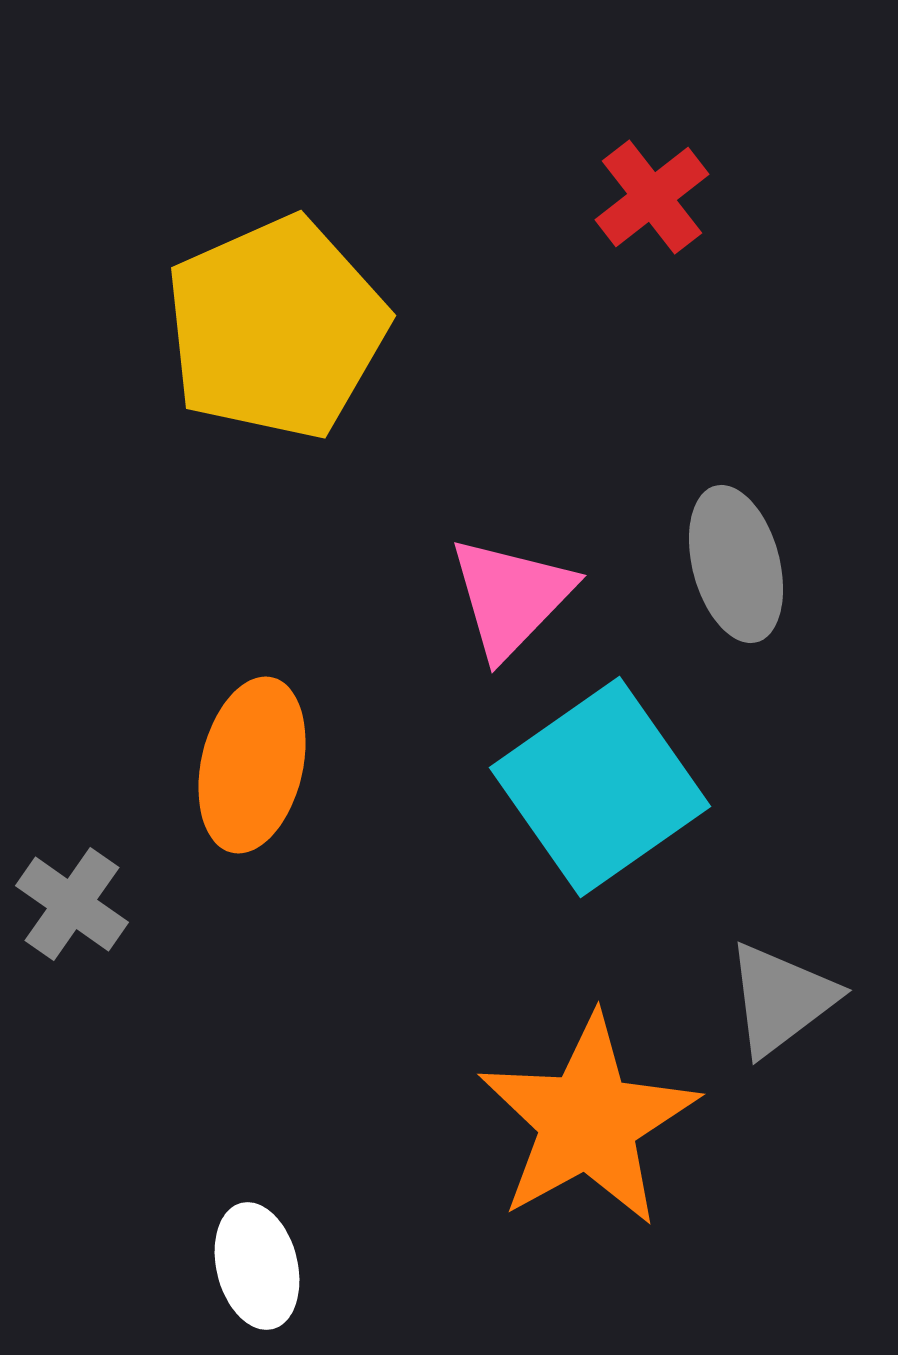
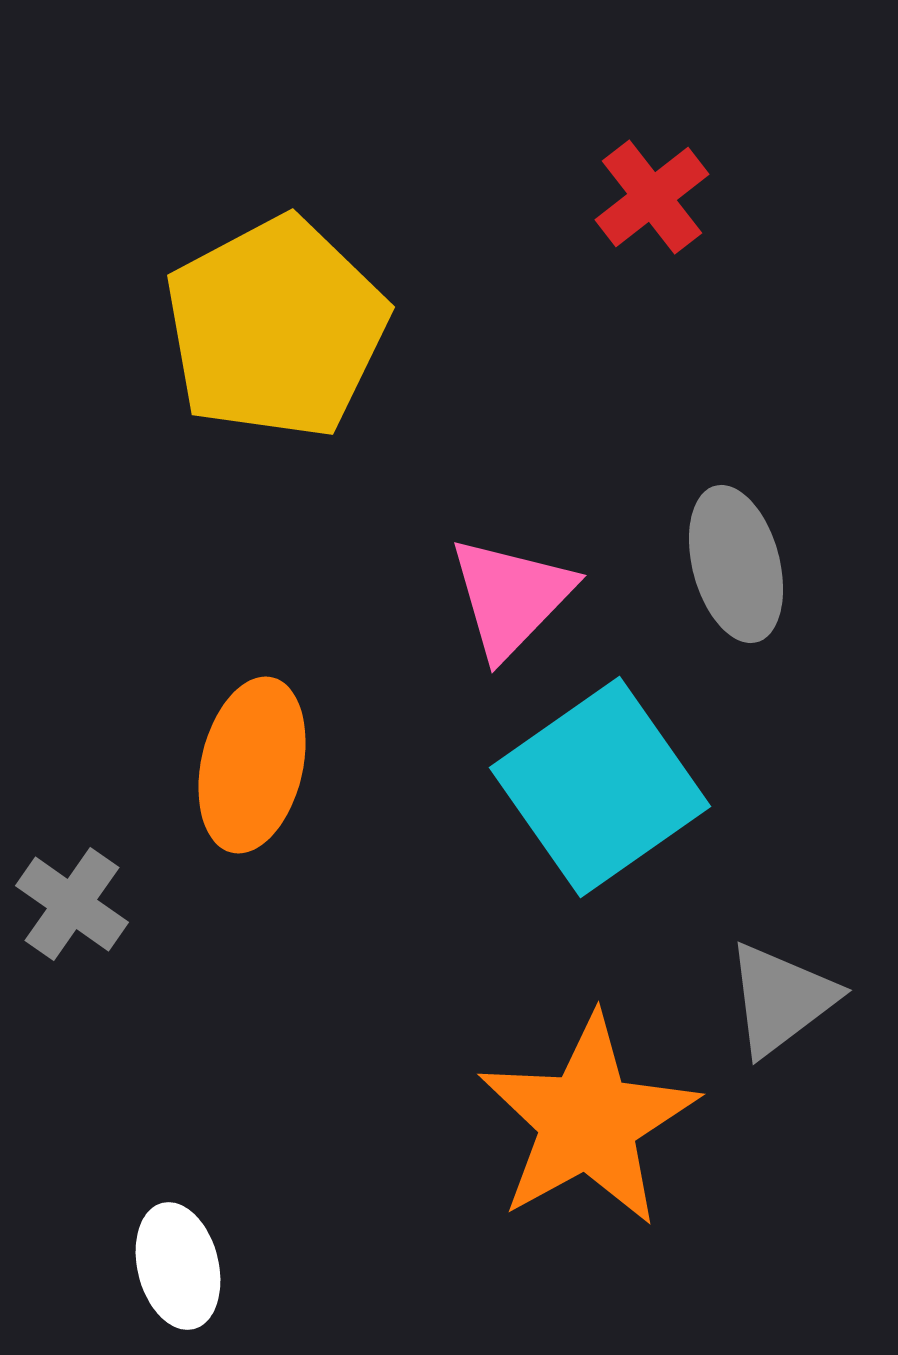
yellow pentagon: rotated 4 degrees counterclockwise
white ellipse: moved 79 px left
